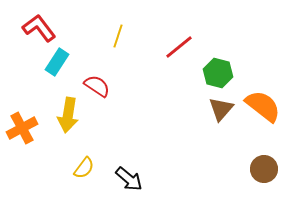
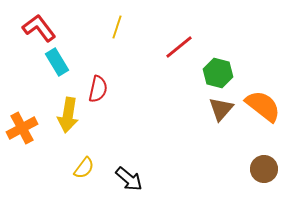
yellow line: moved 1 px left, 9 px up
cyan rectangle: rotated 64 degrees counterclockwise
red semicircle: moved 1 px right, 3 px down; rotated 68 degrees clockwise
